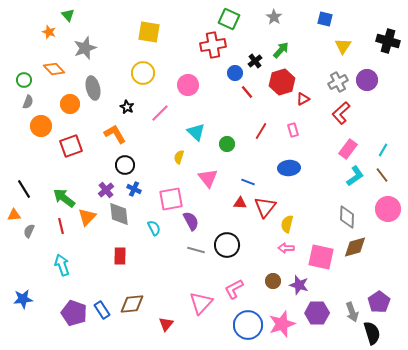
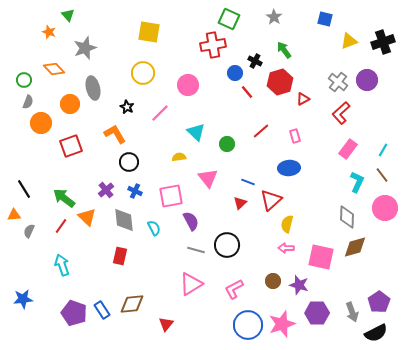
black cross at (388, 41): moved 5 px left, 1 px down; rotated 35 degrees counterclockwise
yellow triangle at (343, 46): moved 6 px right, 5 px up; rotated 36 degrees clockwise
green arrow at (281, 50): moved 3 px right; rotated 78 degrees counterclockwise
black cross at (255, 61): rotated 24 degrees counterclockwise
red hexagon at (282, 82): moved 2 px left
gray cross at (338, 82): rotated 24 degrees counterclockwise
orange circle at (41, 126): moved 3 px up
pink rectangle at (293, 130): moved 2 px right, 6 px down
red line at (261, 131): rotated 18 degrees clockwise
yellow semicircle at (179, 157): rotated 64 degrees clockwise
black circle at (125, 165): moved 4 px right, 3 px up
cyan L-shape at (355, 176): moved 2 px right, 6 px down; rotated 30 degrees counterclockwise
blue cross at (134, 189): moved 1 px right, 2 px down
pink square at (171, 199): moved 3 px up
red triangle at (240, 203): rotated 48 degrees counterclockwise
red triangle at (265, 207): moved 6 px right, 7 px up; rotated 10 degrees clockwise
pink circle at (388, 209): moved 3 px left, 1 px up
gray diamond at (119, 214): moved 5 px right, 6 px down
orange triangle at (87, 217): rotated 30 degrees counterclockwise
red line at (61, 226): rotated 49 degrees clockwise
red rectangle at (120, 256): rotated 12 degrees clockwise
pink triangle at (201, 303): moved 10 px left, 19 px up; rotated 15 degrees clockwise
black semicircle at (372, 333): moved 4 px right; rotated 80 degrees clockwise
